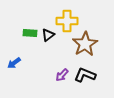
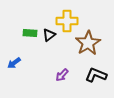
black triangle: moved 1 px right
brown star: moved 3 px right, 1 px up
black L-shape: moved 11 px right
